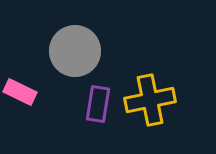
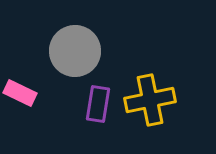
pink rectangle: moved 1 px down
